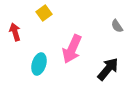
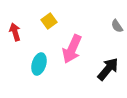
yellow square: moved 5 px right, 8 px down
